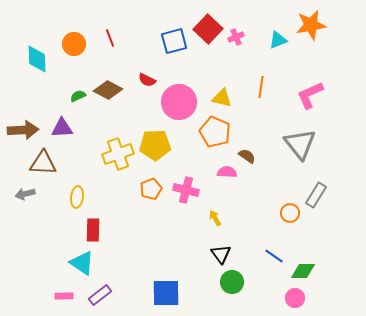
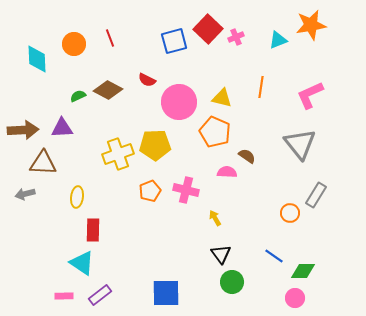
orange pentagon at (151, 189): moved 1 px left, 2 px down
